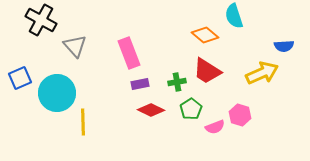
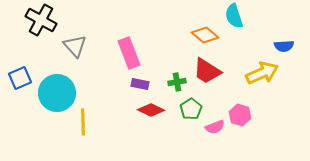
purple rectangle: rotated 24 degrees clockwise
